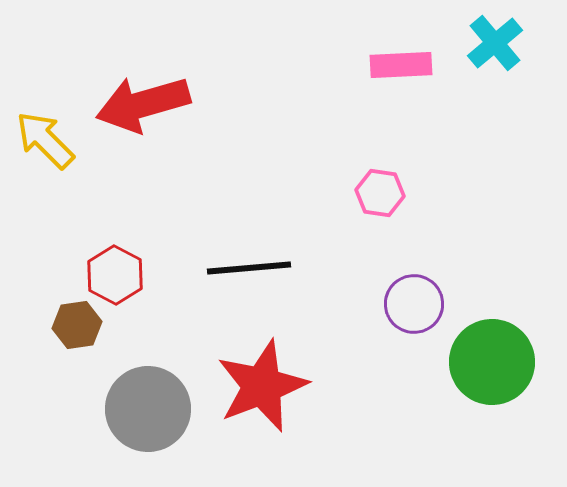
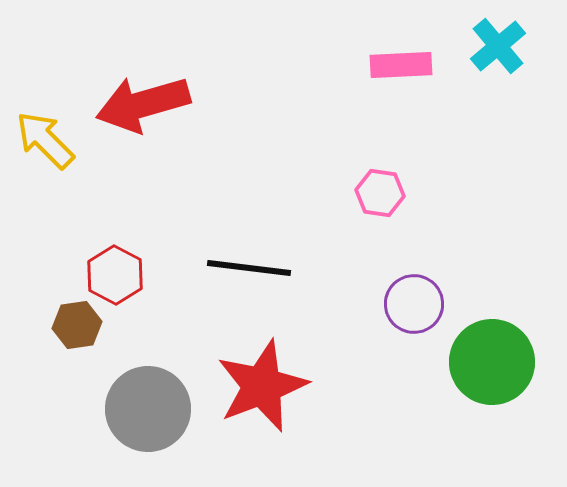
cyan cross: moved 3 px right, 3 px down
black line: rotated 12 degrees clockwise
